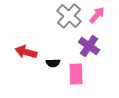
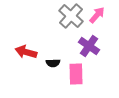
gray cross: moved 2 px right
